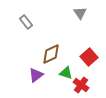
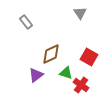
red square: rotated 18 degrees counterclockwise
